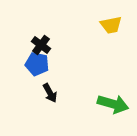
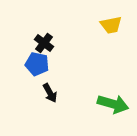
black cross: moved 3 px right, 2 px up
